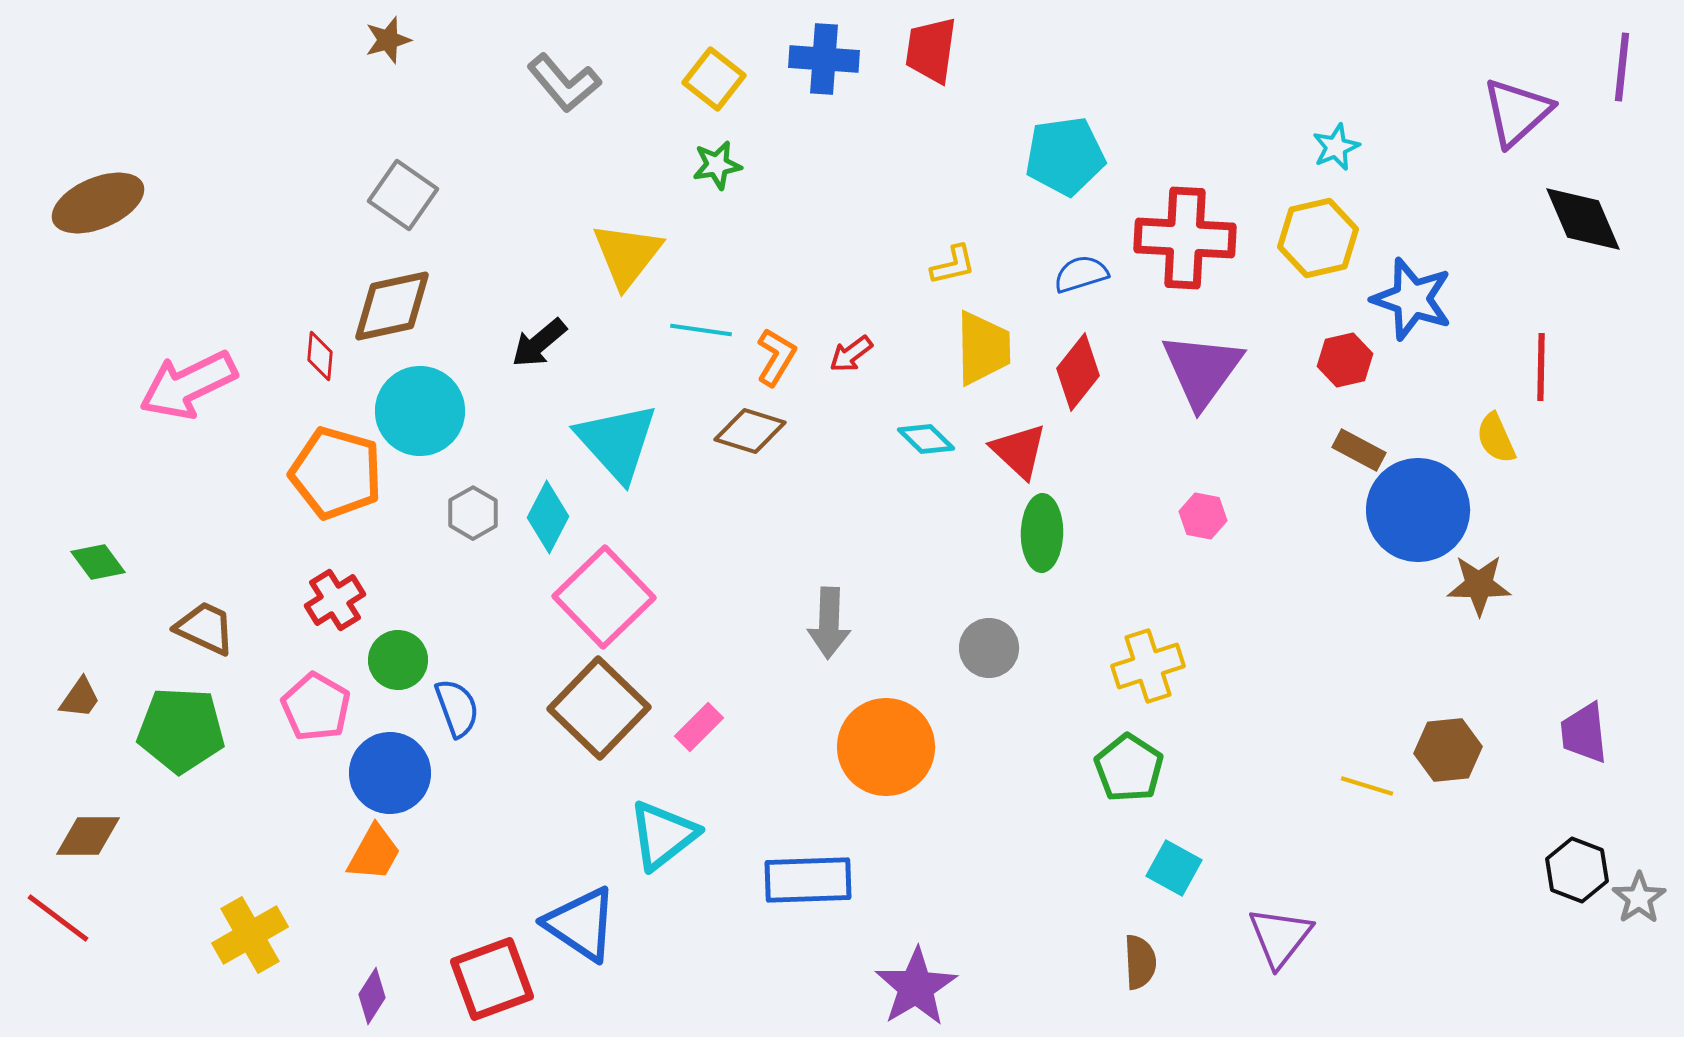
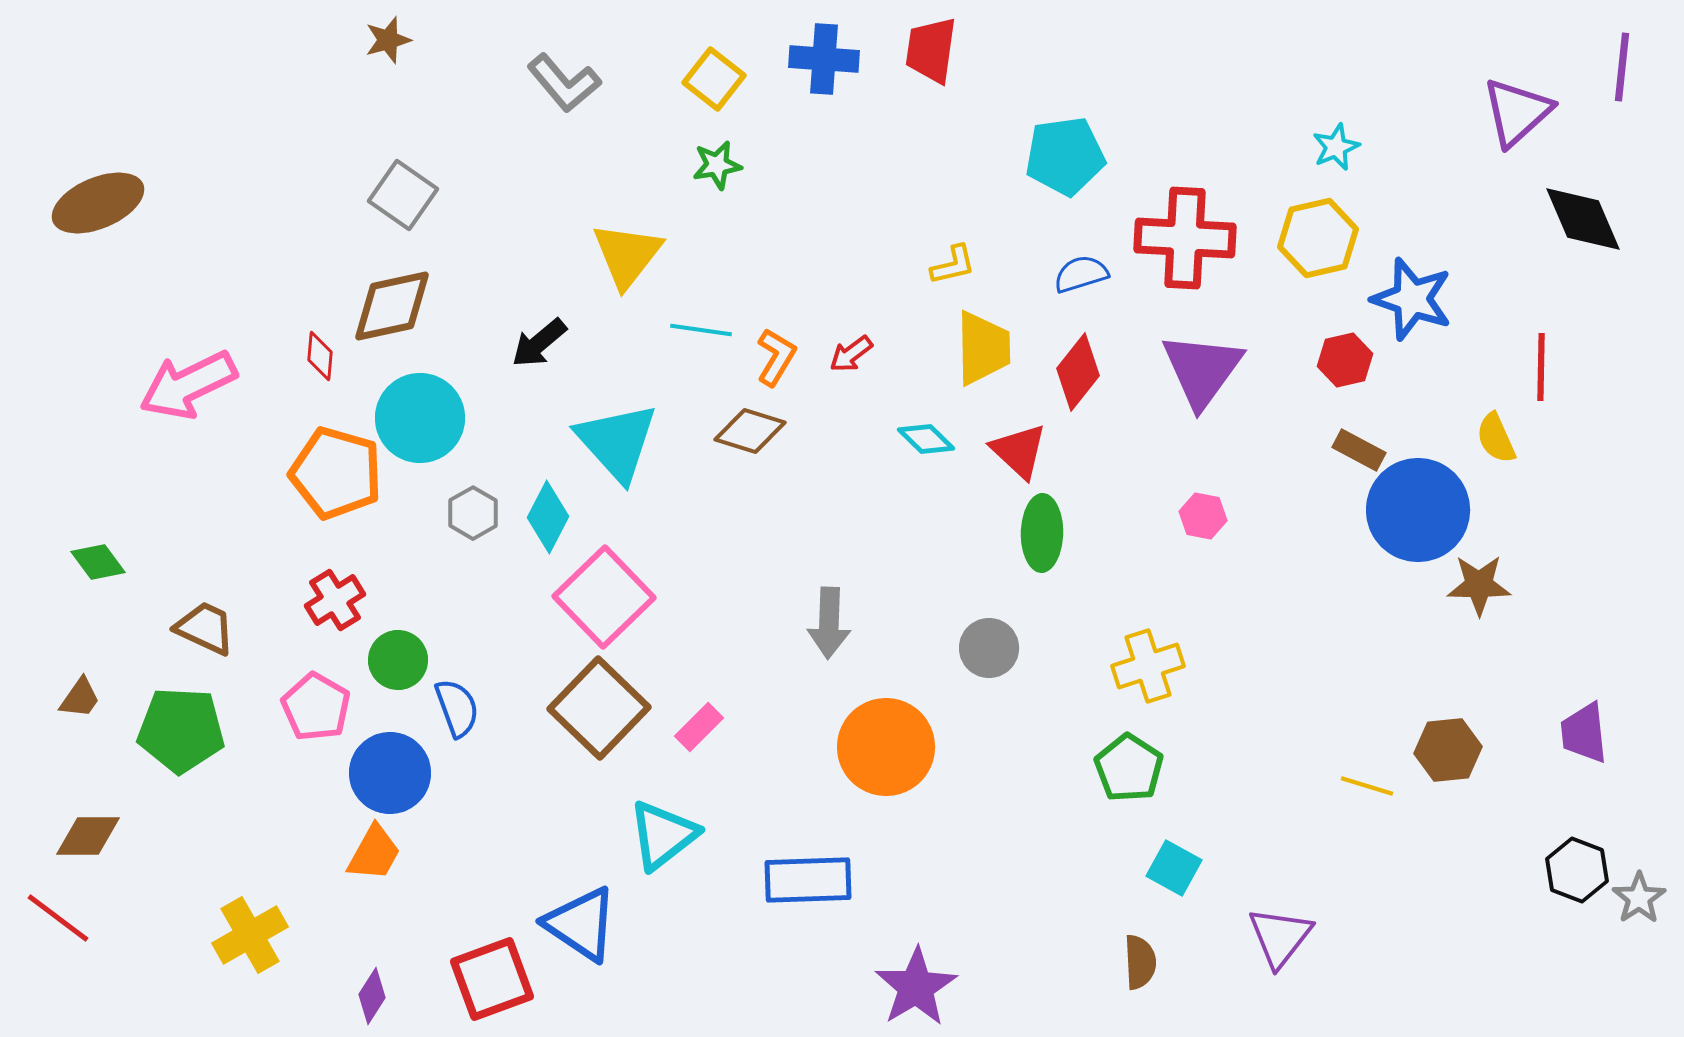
cyan circle at (420, 411): moved 7 px down
